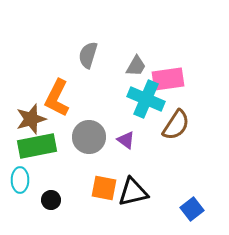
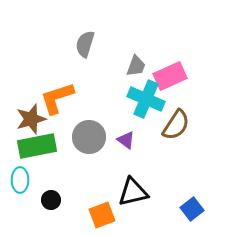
gray semicircle: moved 3 px left, 11 px up
gray trapezoid: rotated 10 degrees counterclockwise
pink rectangle: moved 2 px right, 3 px up; rotated 16 degrees counterclockwise
orange L-shape: rotated 45 degrees clockwise
orange square: moved 2 px left, 27 px down; rotated 32 degrees counterclockwise
